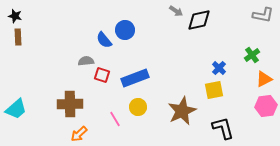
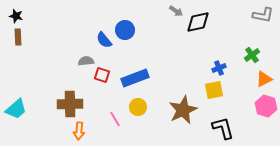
black star: moved 1 px right
black diamond: moved 1 px left, 2 px down
blue cross: rotated 24 degrees clockwise
pink hexagon: rotated 25 degrees clockwise
brown star: moved 1 px right, 1 px up
orange arrow: moved 3 px up; rotated 42 degrees counterclockwise
